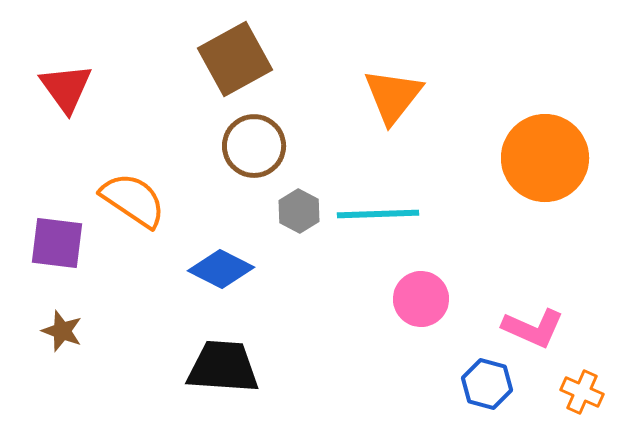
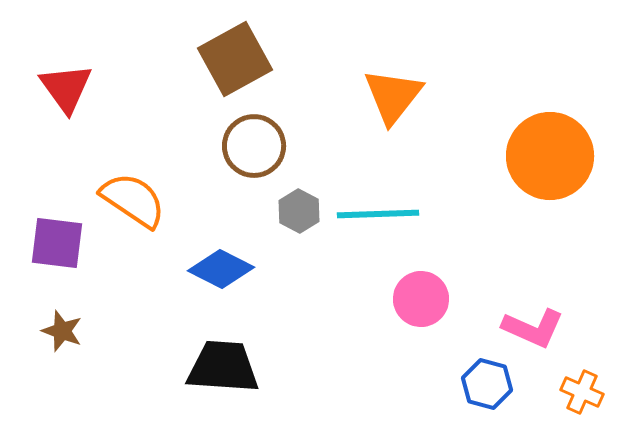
orange circle: moved 5 px right, 2 px up
